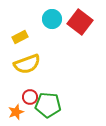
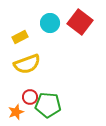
cyan circle: moved 2 px left, 4 px down
